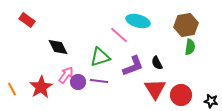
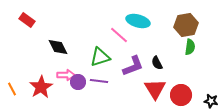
pink arrow: rotated 54 degrees clockwise
